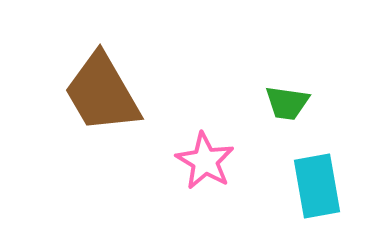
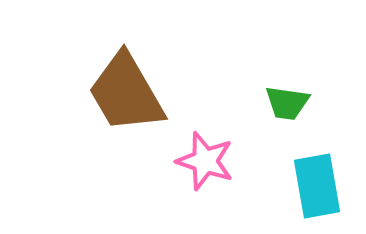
brown trapezoid: moved 24 px right
pink star: rotated 12 degrees counterclockwise
